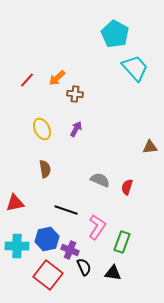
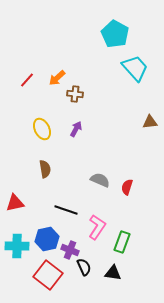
brown triangle: moved 25 px up
